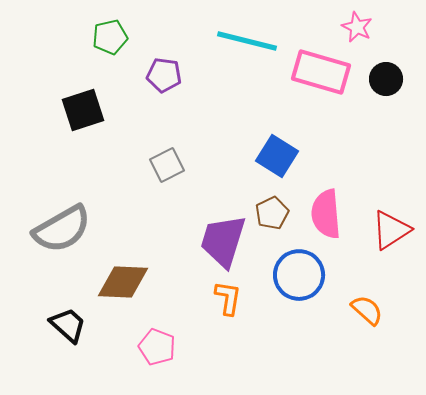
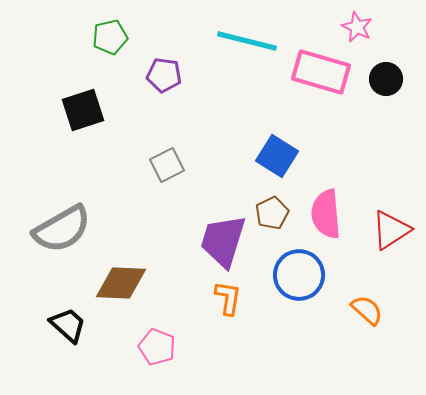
brown diamond: moved 2 px left, 1 px down
